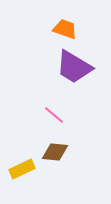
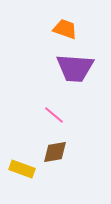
purple trapezoid: moved 1 px right, 1 px down; rotated 27 degrees counterclockwise
brown diamond: rotated 16 degrees counterclockwise
yellow rectangle: rotated 45 degrees clockwise
